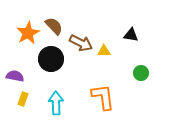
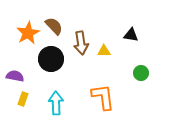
brown arrow: rotated 55 degrees clockwise
